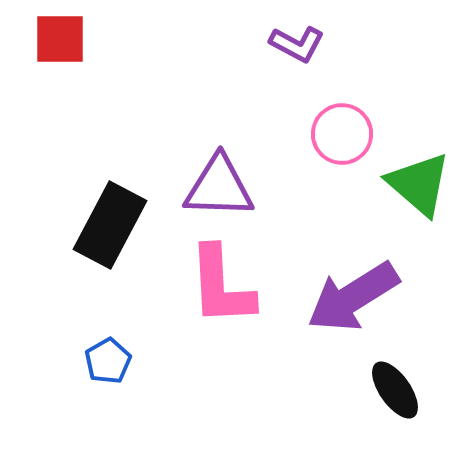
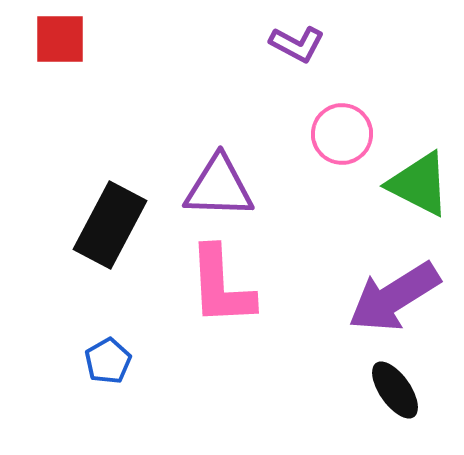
green triangle: rotated 14 degrees counterclockwise
purple arrow: moved 41 px right
